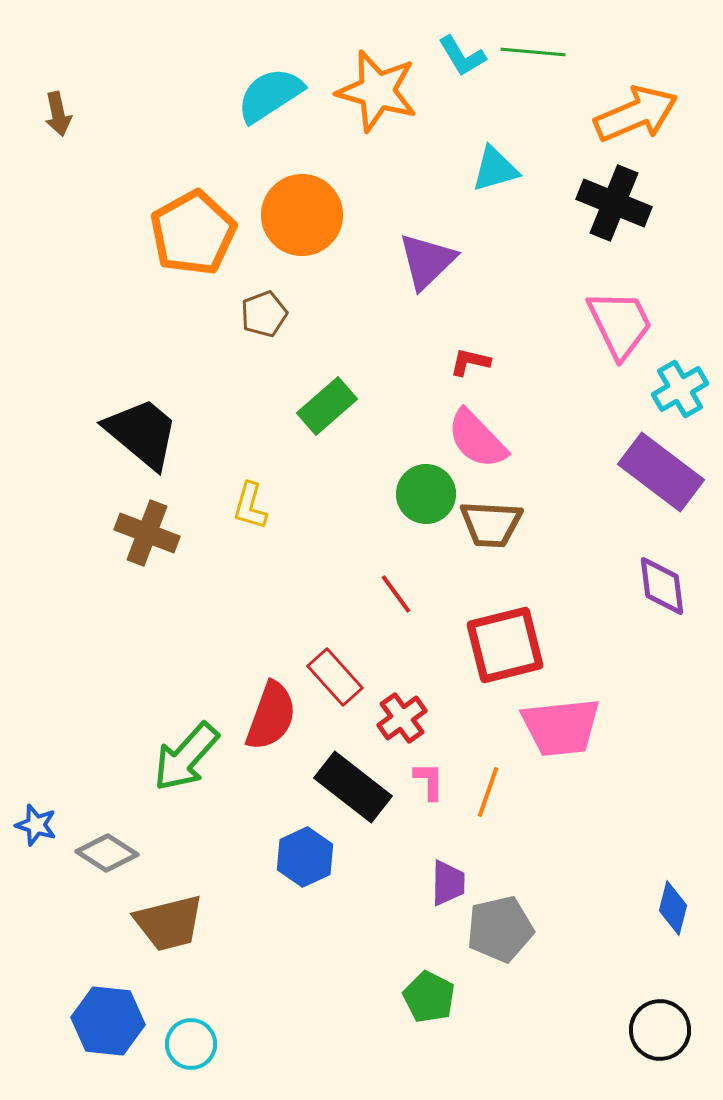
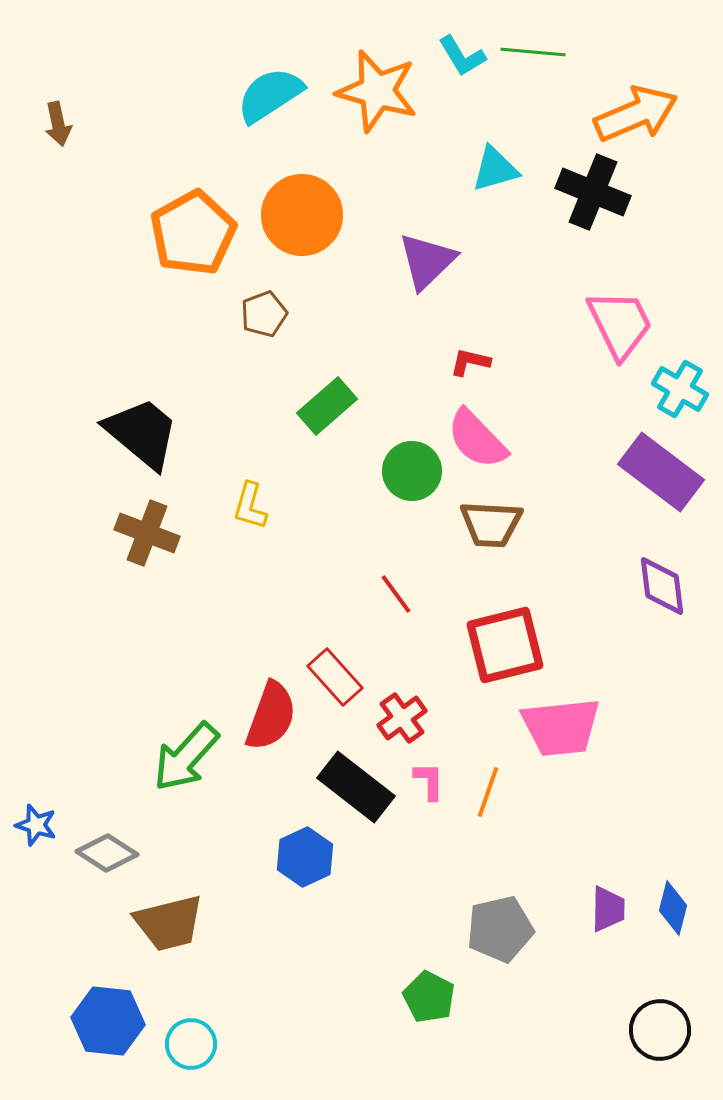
brown arrow at (58, 114): moved 10 px down
black cross at (614, 203): moved 21 px left, 11 px up
cyan cross at (680, 389): rotated 30 degrees counterclockwise
green circle at (426, 494): moved 14 px left, 23 px up
black rectangle at (353, 787): moved 3 px right
purple trapezoid at (448, 883): moved 160 px right, 26 px down
